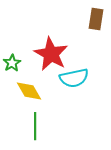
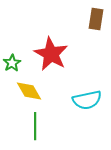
cyan semicircle: moved 13 px right, 22 px down
